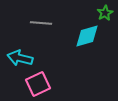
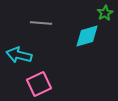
cyan arrow: moved 1 px left, 3 px up
pink square: moved 1 px right
